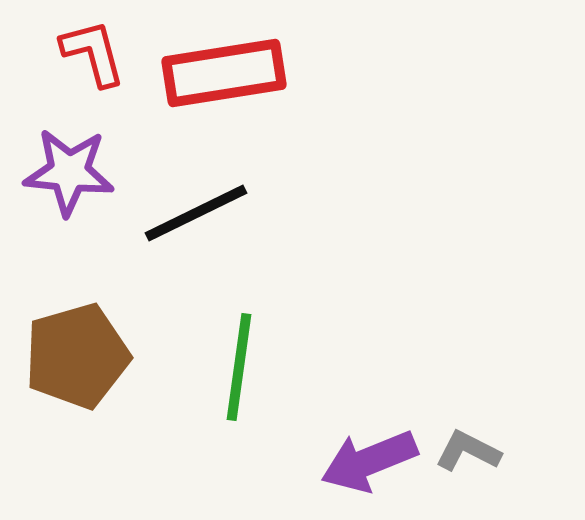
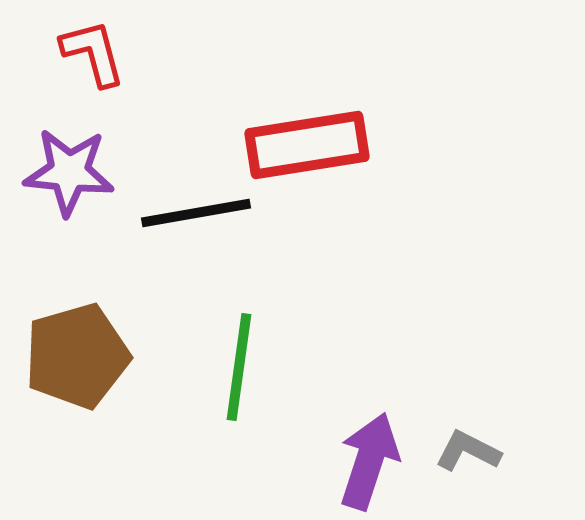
red rectangle: moved 83 px right, 72 px down
black line: rotated 16 degrees clockwise
purple arrow: rotated 130 degrees clockwise
